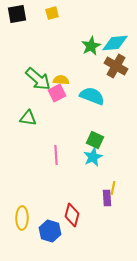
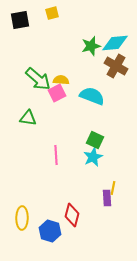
black square: moved 3 px right, 6 px down
green star: rotated 12 degrees clockwise
